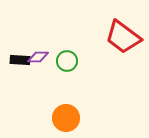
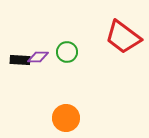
green circle: moved 9 px up
